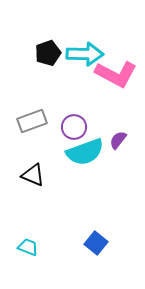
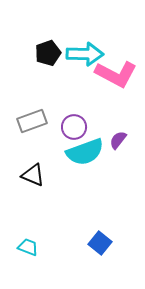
blue square: moved 4 px right
